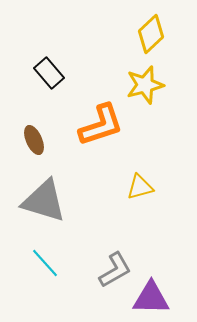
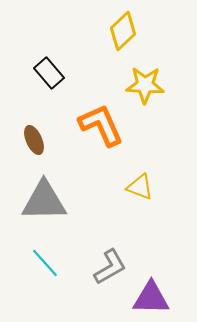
yellow diamond: moved 28 px left, 3 px up
yellow star: rotated 18 degrees clockwise
orange L-shape: rotated 96 degrees counterclockwise
yellow triangle: rotated 36 degrees clockwise
gray triangle: rotated 18 degrees counterclockwise
gray L-shape: moved 5 px left, 3 px up
